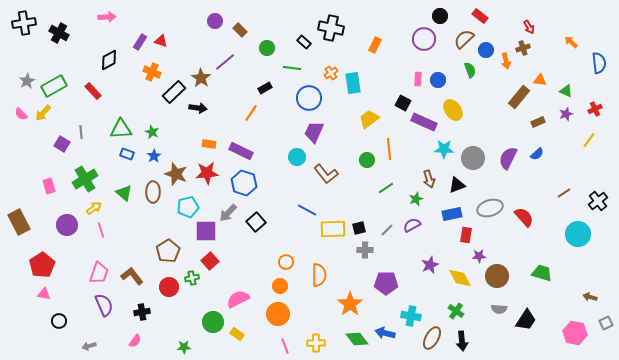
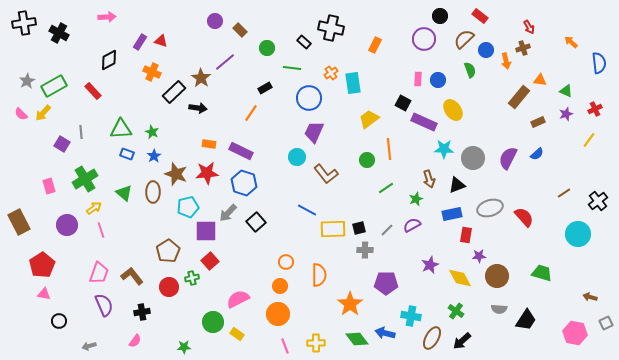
black arrow at (462, 341): rotated 54 degrees clockwise
